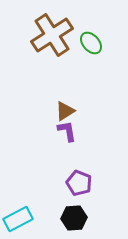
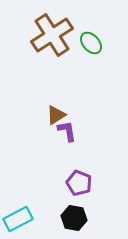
brown triangle: moved 9 px left, 4 px down
black hexagon: rotated 15 degrees clockwise
